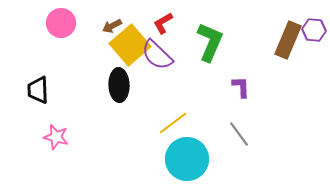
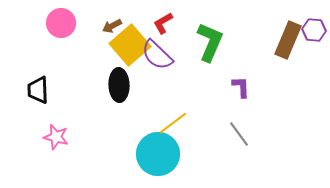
cyan circle: moved 29 px left, 5 px up
